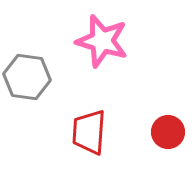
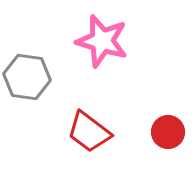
red trapezoid: rotated 57 degrees counterclockwise
